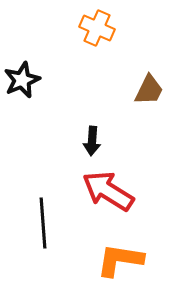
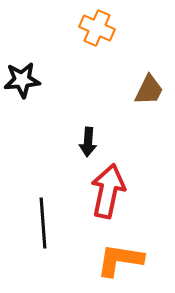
black star: rotated 18 degrees clockwise
black arrow: moved 4 px left, 1 px down
red arrow: rotated 70 degrees clockwise
